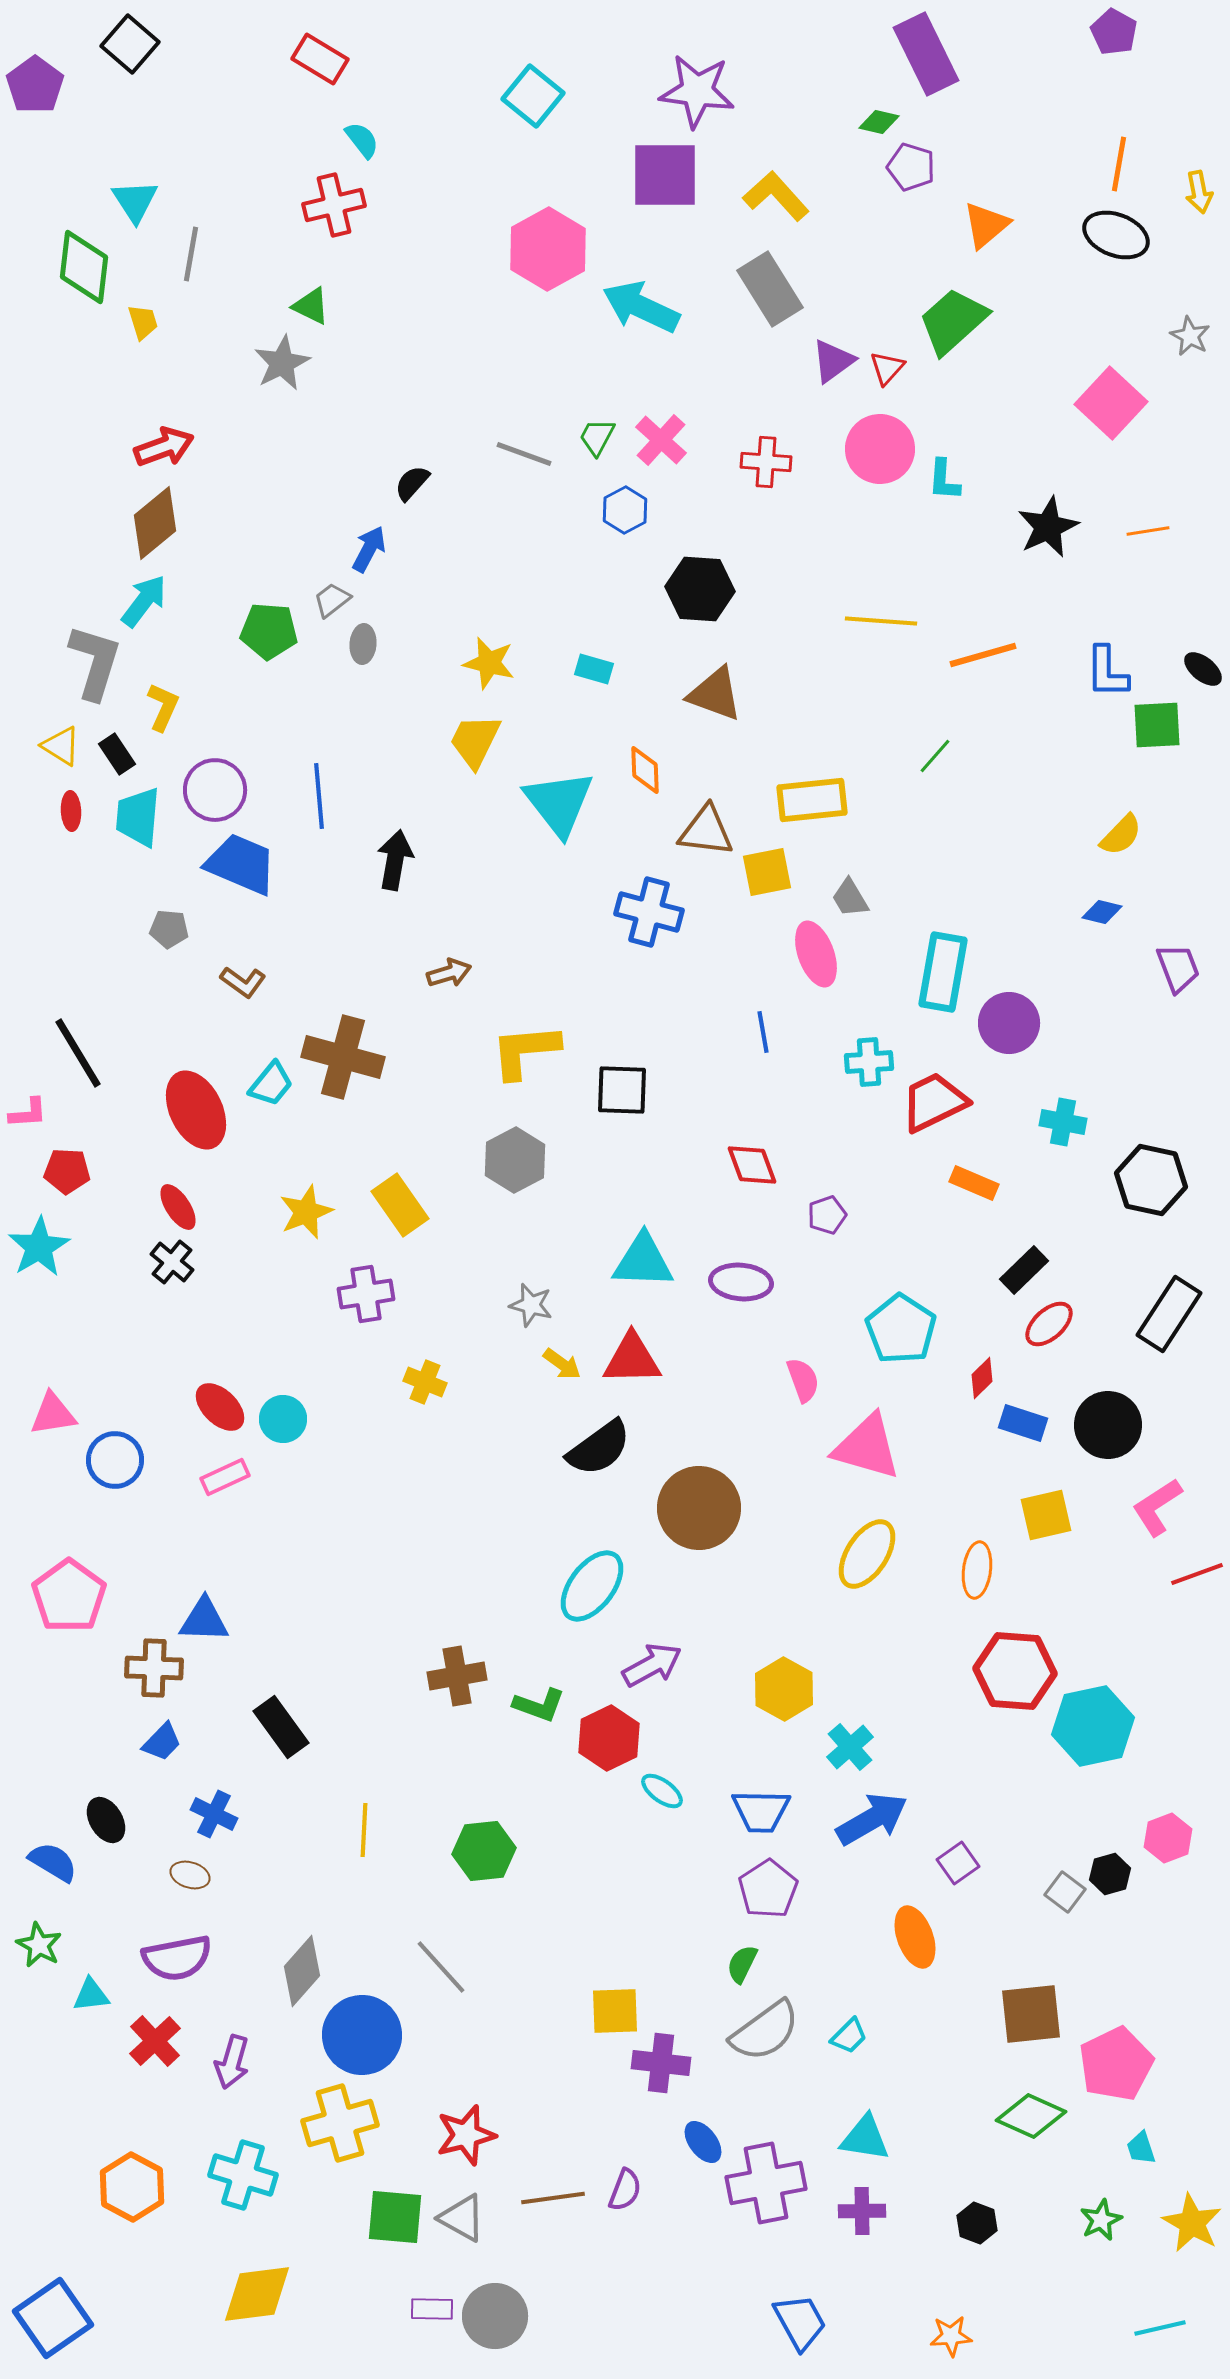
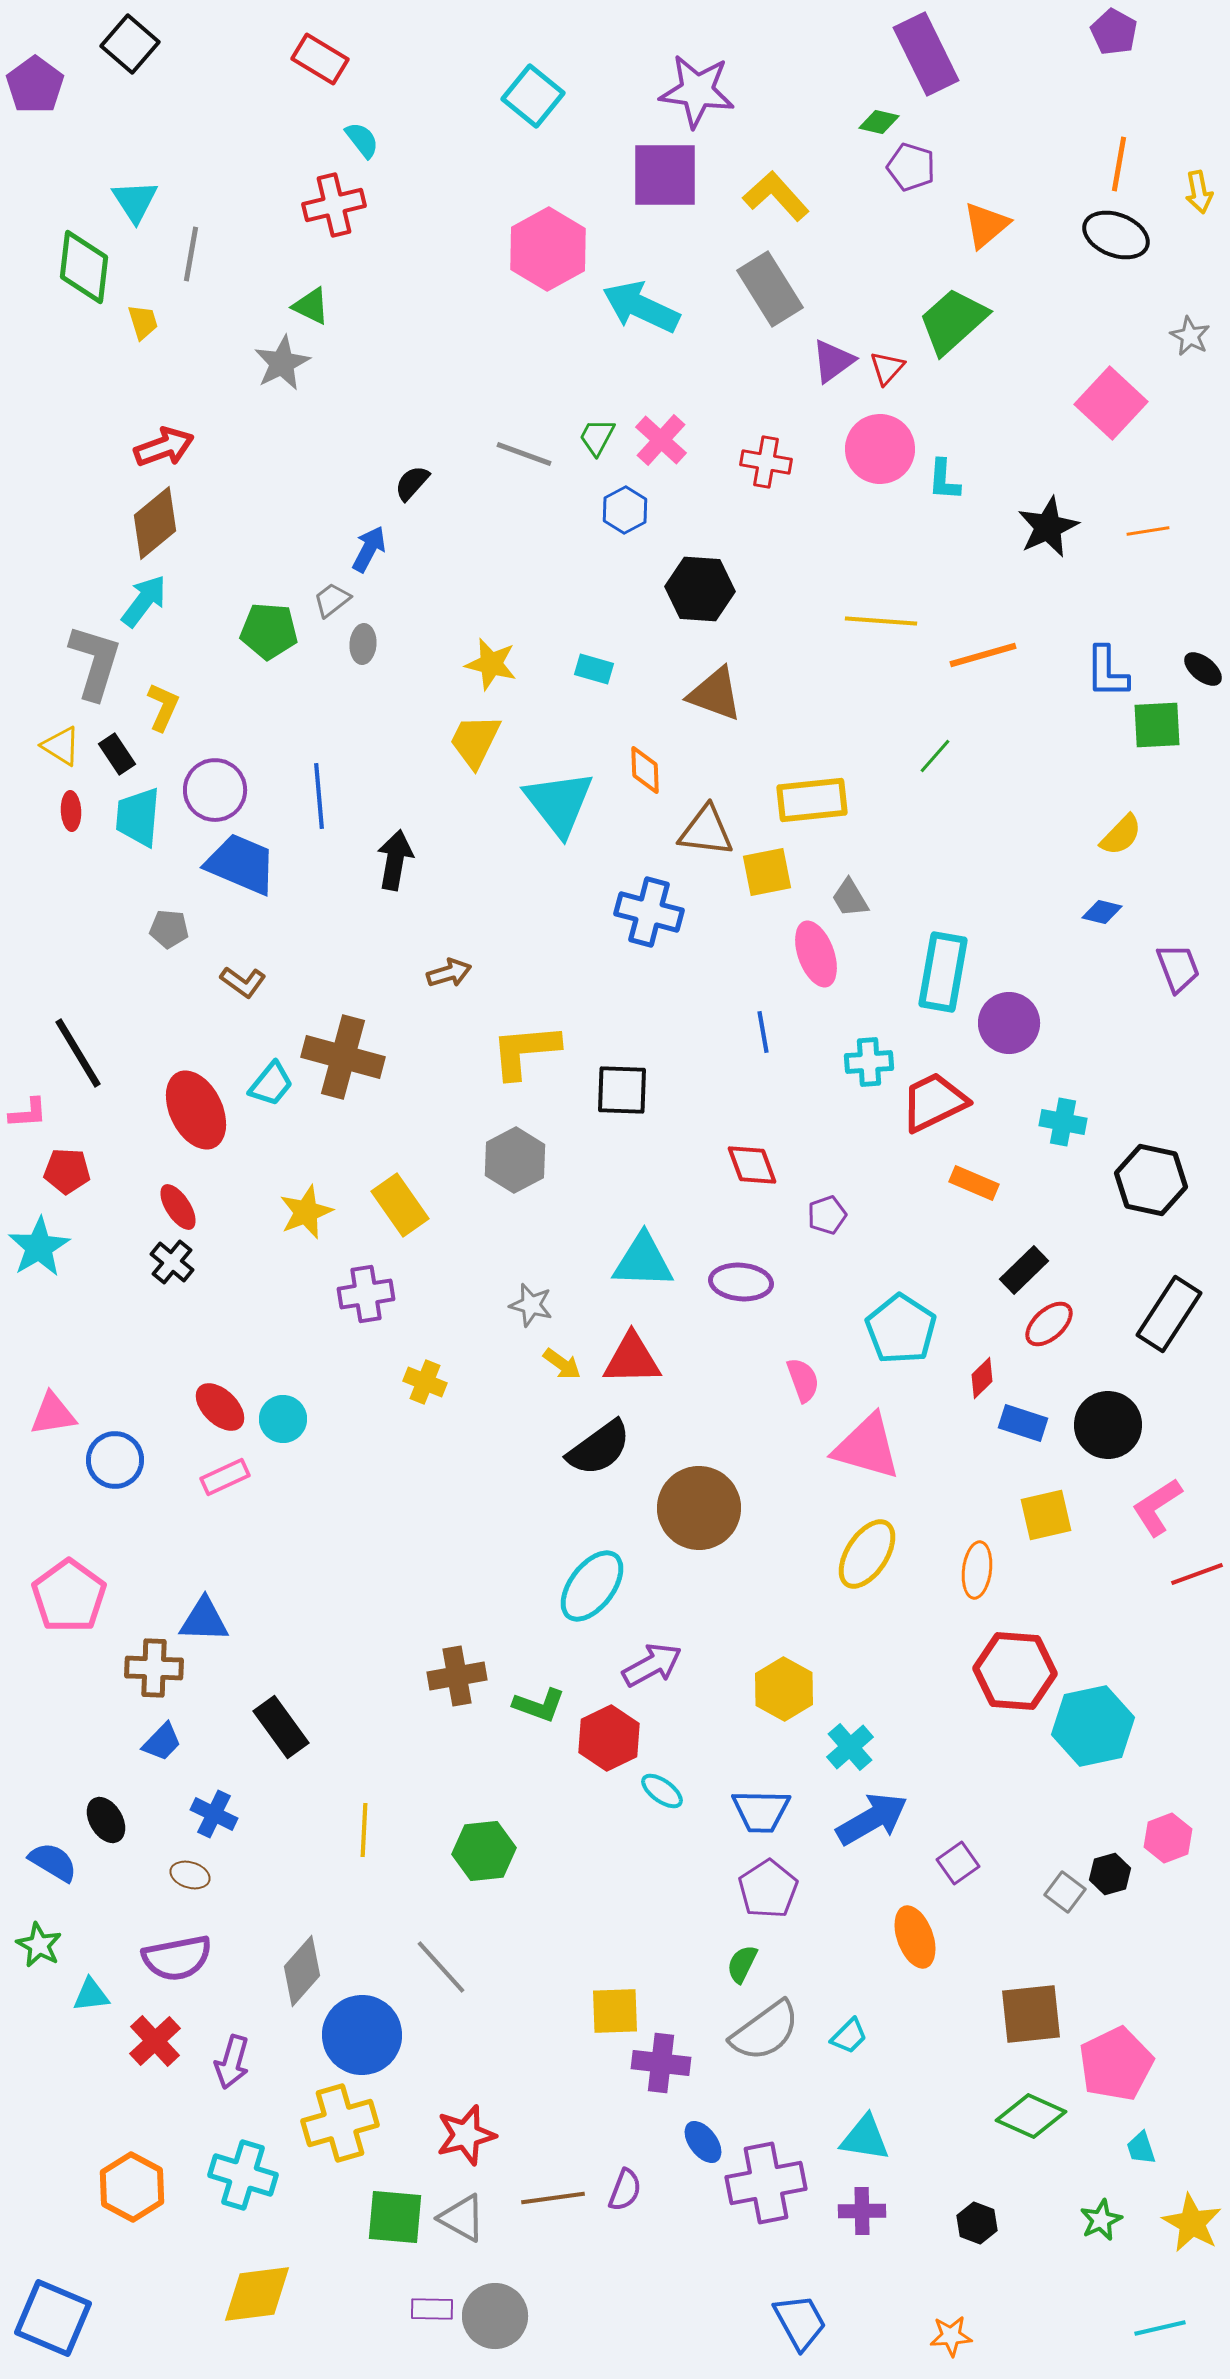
red cross at (766, 462): rotated 6 degrees clockwise
yellow star at (489, 663): moved 2 px right, 1 px down
blue square at (53, 2318): rotated 32 degrees counterclockwise
